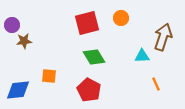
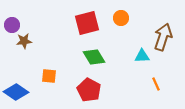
blue diamond: moved 2 px left, 2 px down; rotated 40 degrees clockwise
